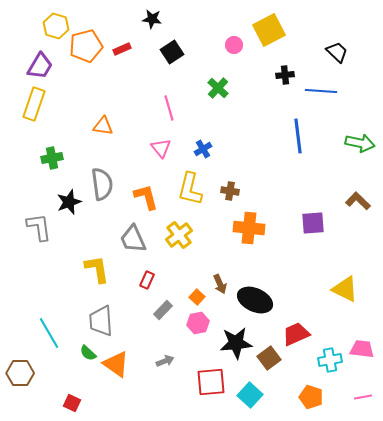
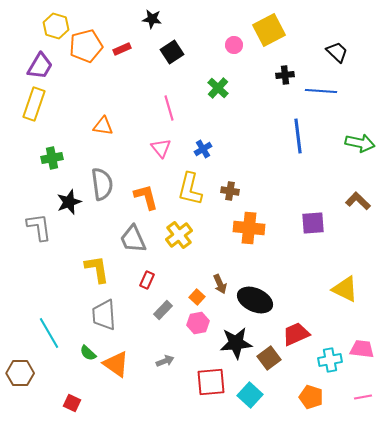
gray trapezoid at (101, 321): moved 3 px right, 6 px up
